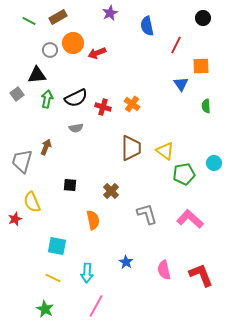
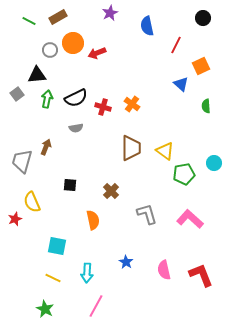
orange square: rotated 24 degrees counterclockwise
blue triangle: rotated 14 degrees counterclockwise
